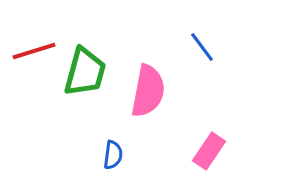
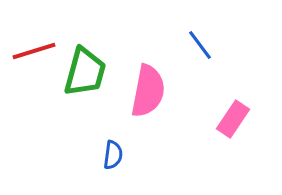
blue line: moved 2 px left, 2 px up
pink rectangle: moved 24 px right, 32 px up
